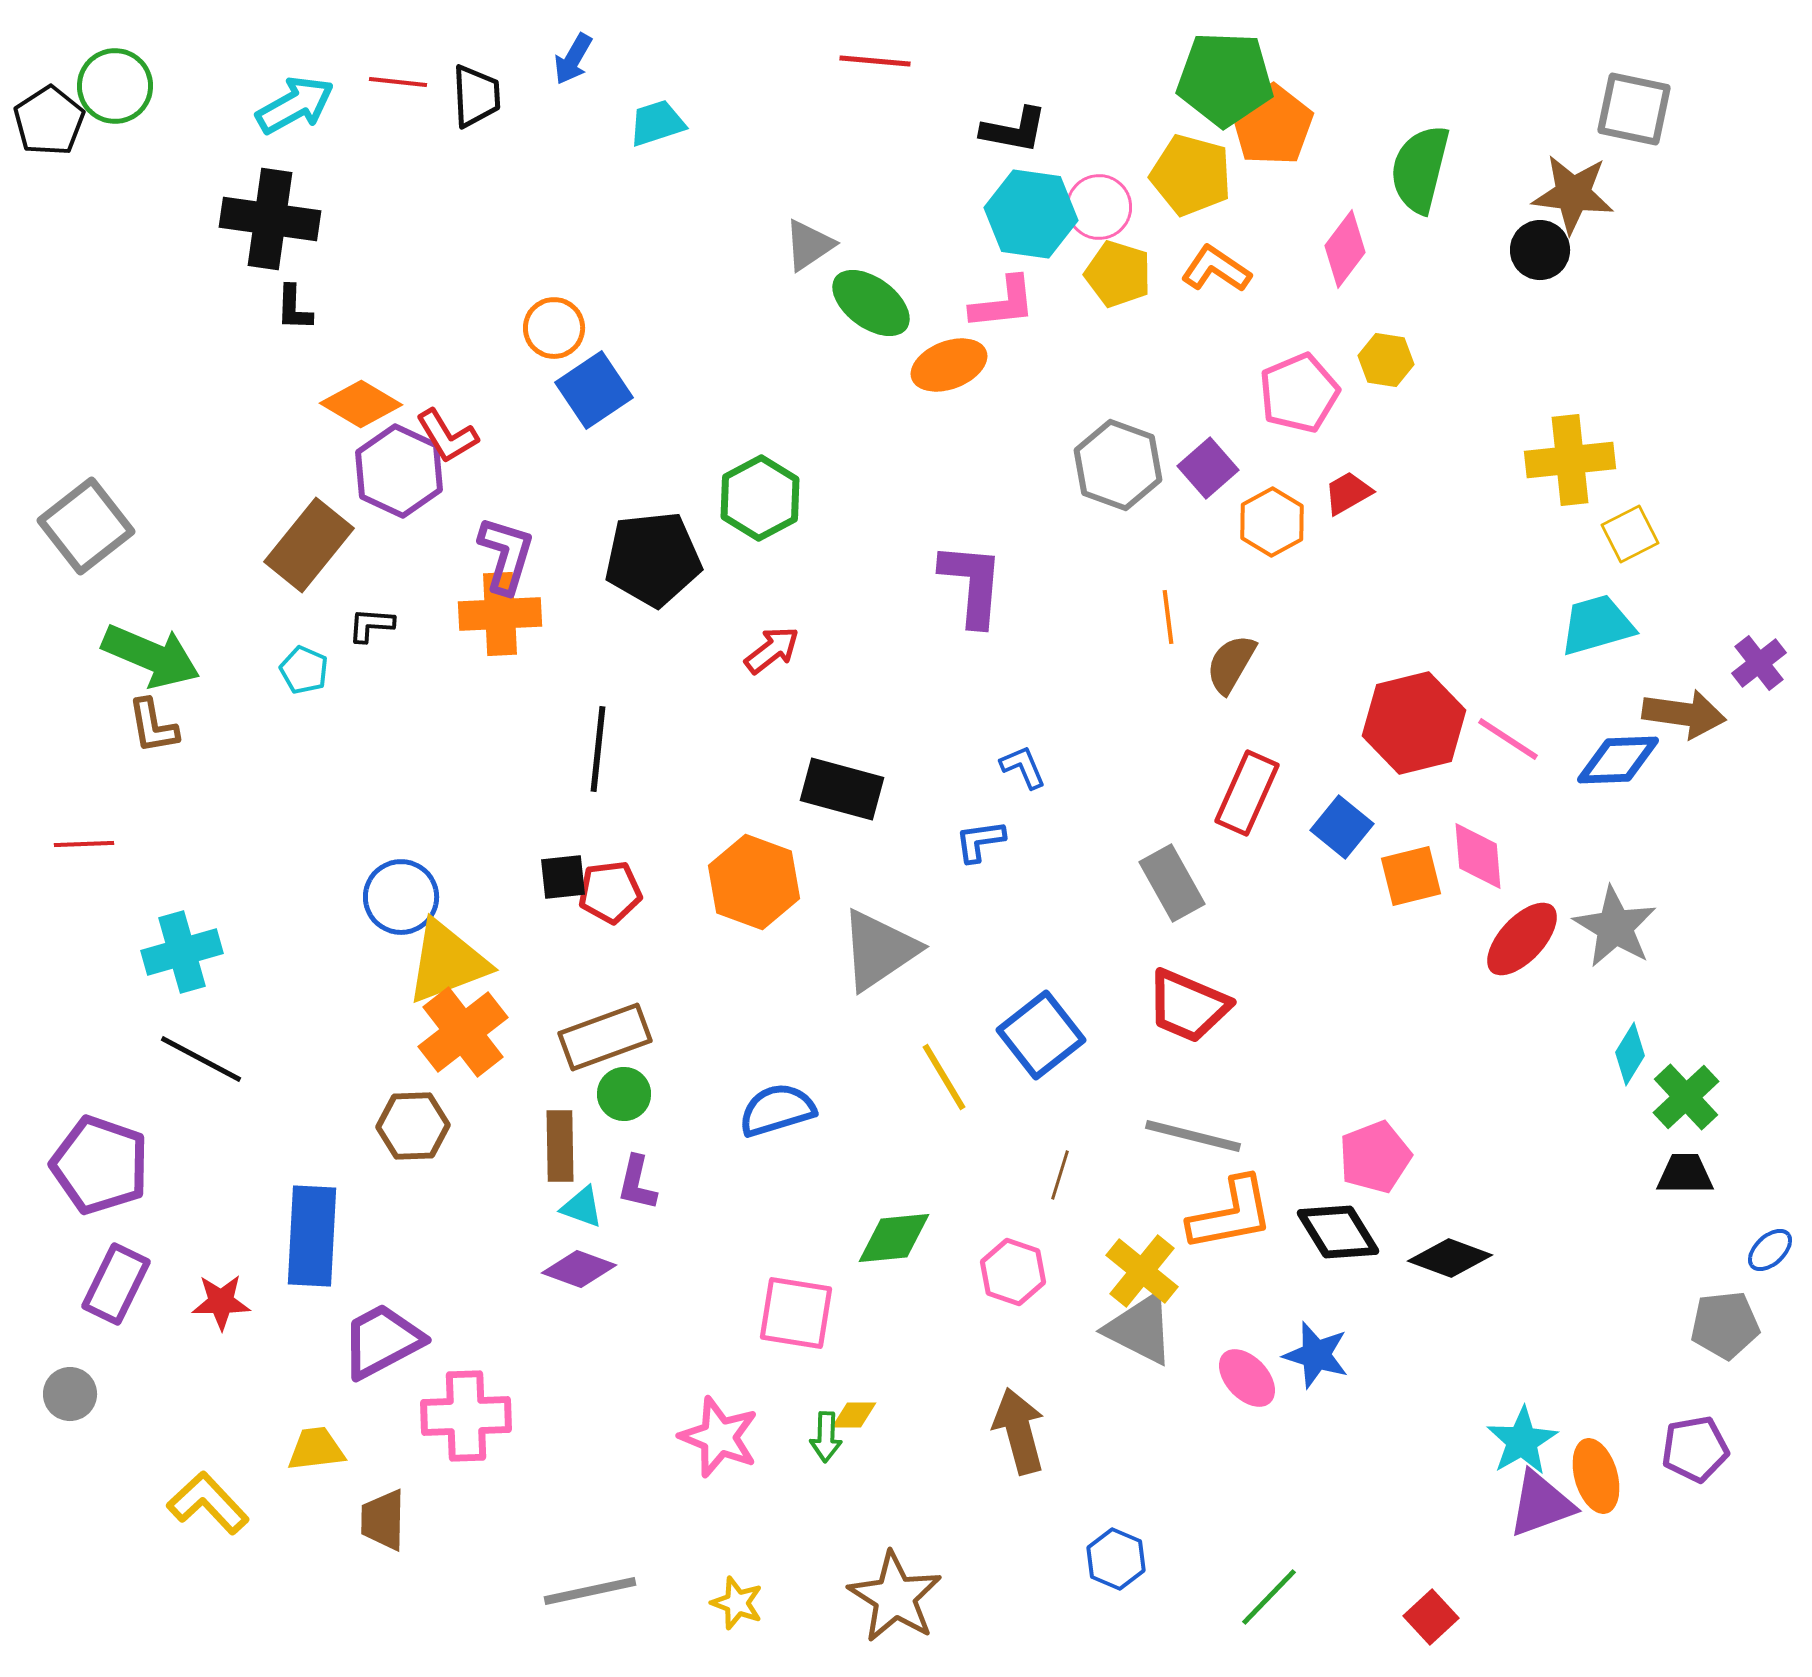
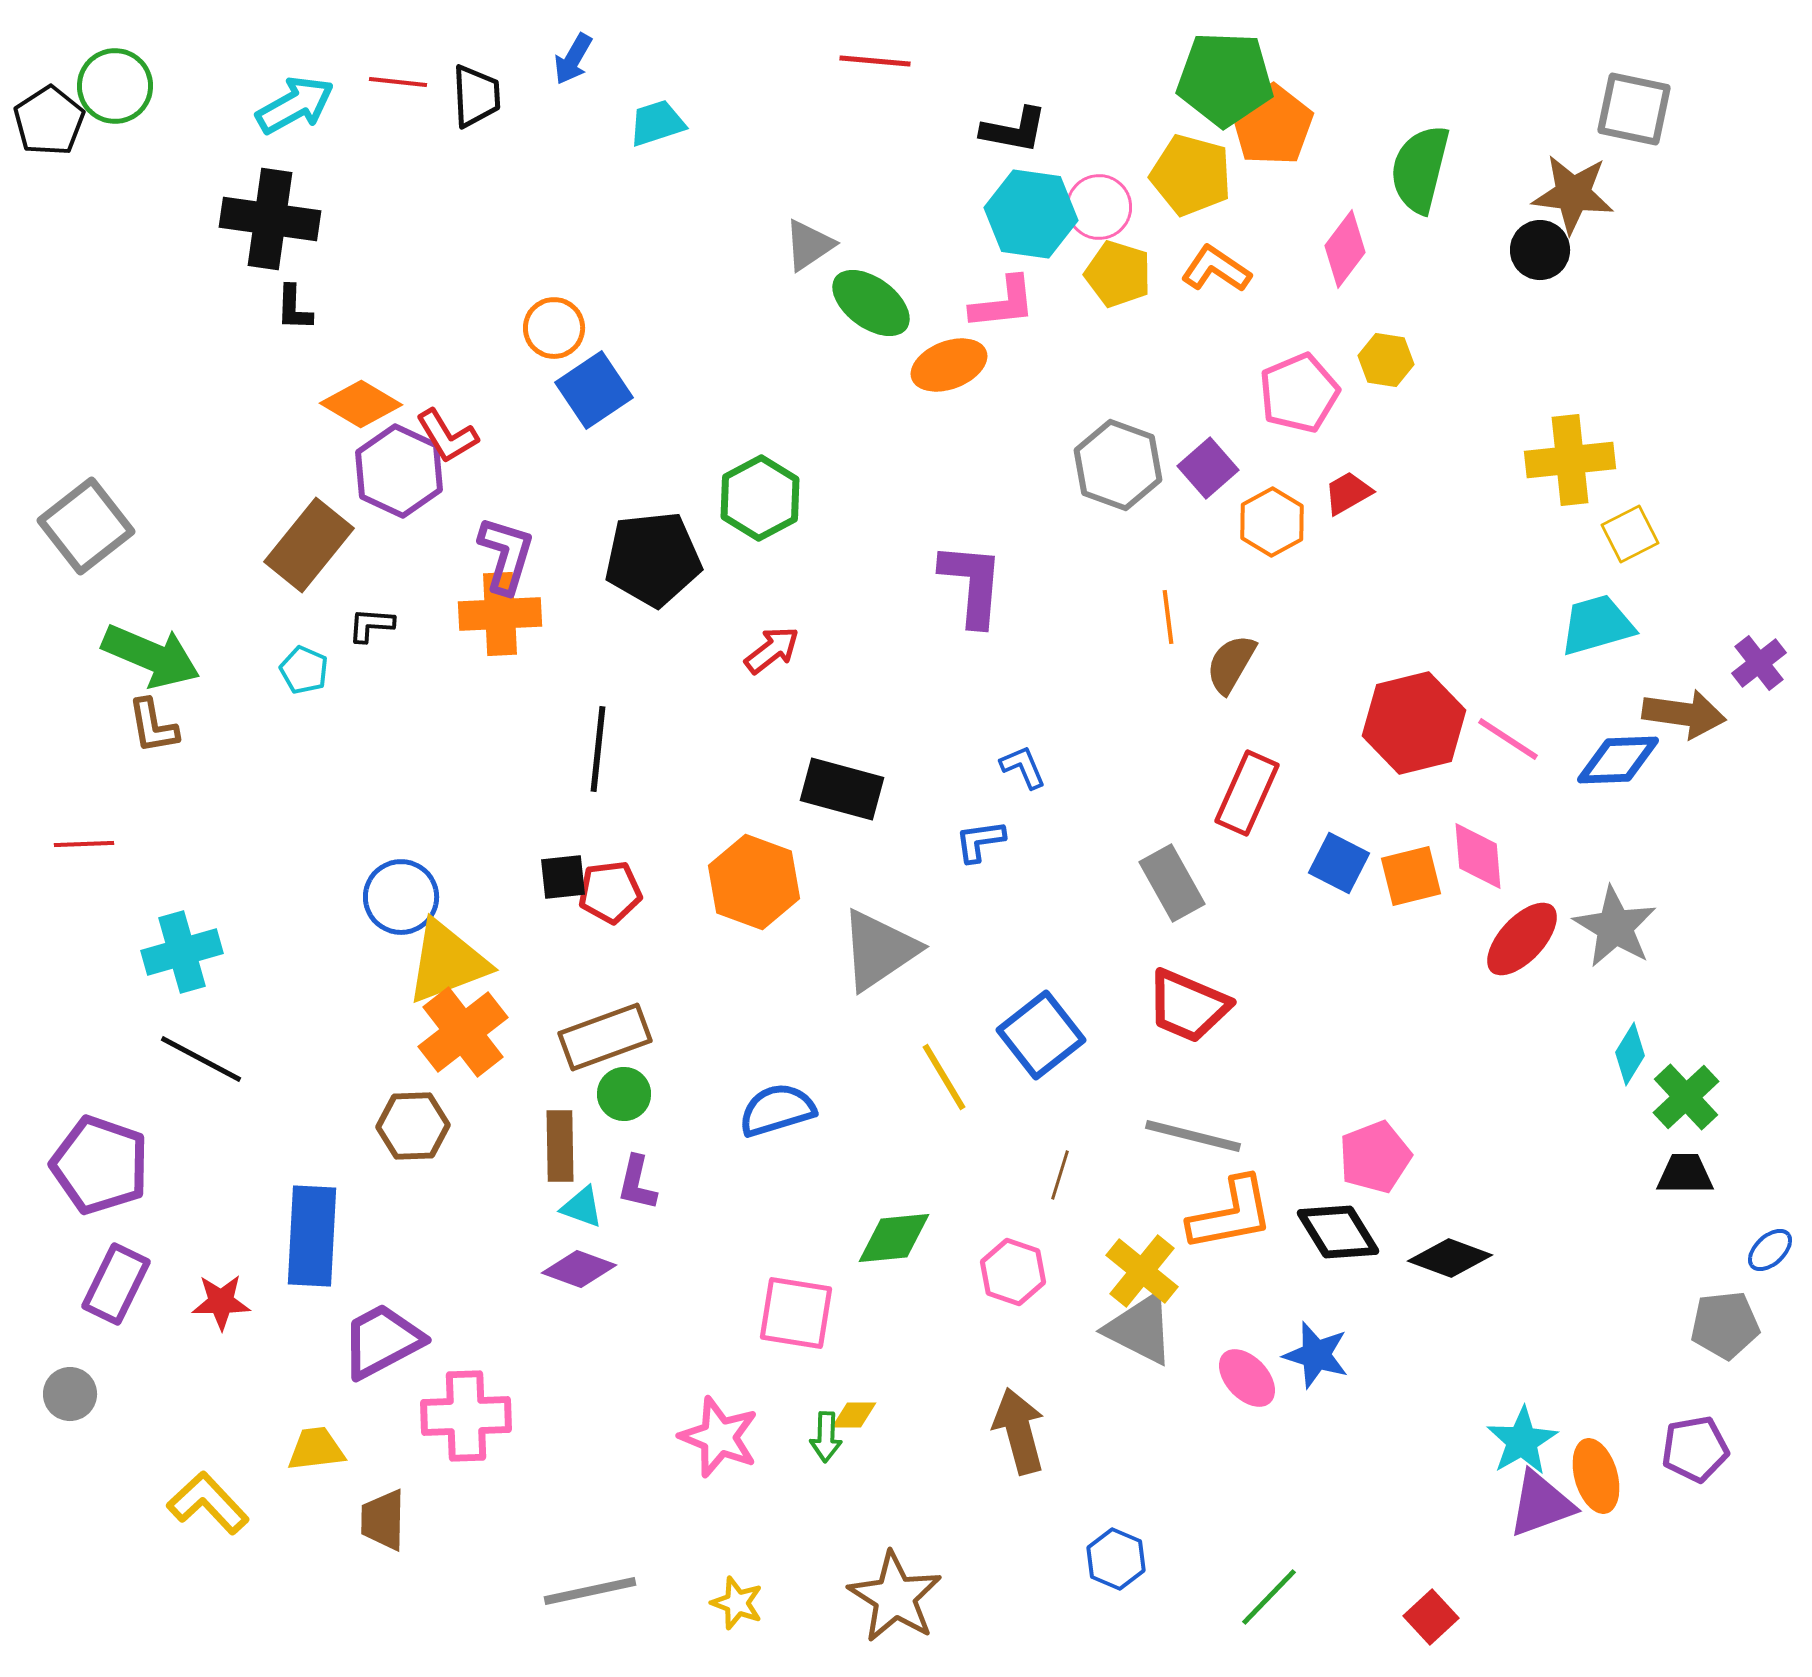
blue square at (1342, 827): moved 3 px left, 36 px down; rotated 12 degrees counterclockwise
